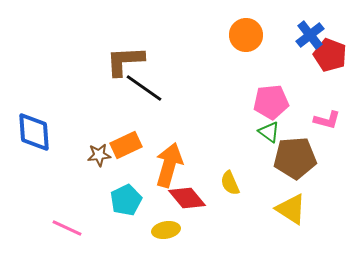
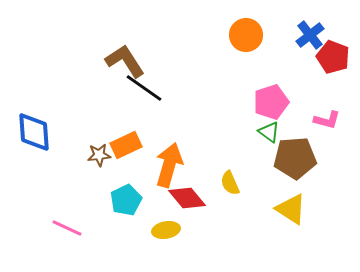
red pentagon: moved 3 px right, 2 px down
brown L-shape: rotated 60 degrees clockwise
pink pentagon: rotated 12 degrees counterclockwise
